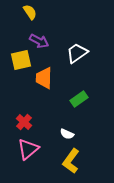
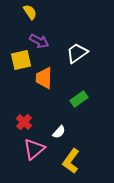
white semicircle: moved 8 px left, 2 px up; rotated 72 degrees counterclockwise
pink triangle: moved 6 px right
